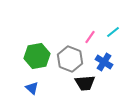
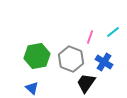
pink line: rotated 16 degrees counterclockwise
gray hexagon: moved 1 px right
black trapezoid: moved 1 px right; rotated 130 degrees clockwise
